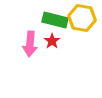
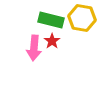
green rectangle: moved 4 px left
pink arrow: moved 4 px right, 4 px down
